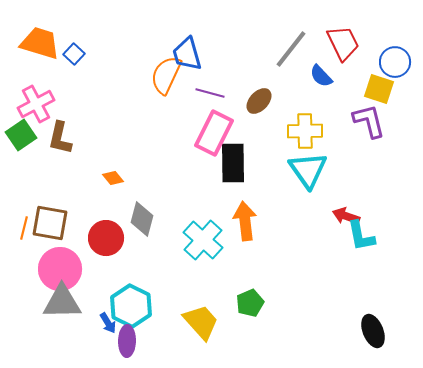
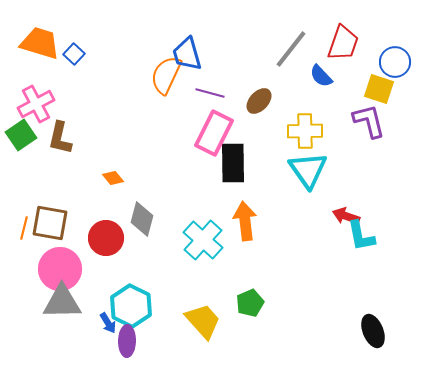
red trapezoid: rotated 45 degrees clockwise
yellow trapezoid: moved 2 px right, 1 px up
